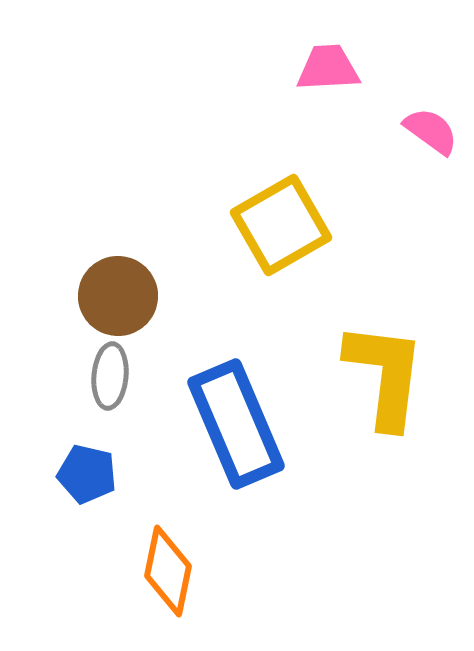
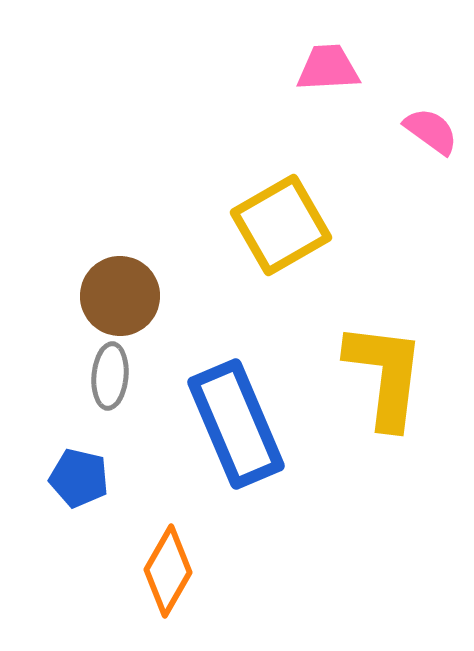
brown circle: moved 2 px right
blue pentagon: moved 8 px left, 4 px down
orange diamond: rotated 18 degrees clockwise
